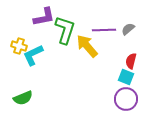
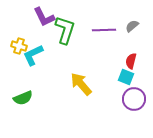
purple L-shape: rotated 75 degrees clockwise
gray semicircle: moved 4 px right, 3 px up
yellow arrow: moved 6 px left, 38 px down
purple circle: moved 8 px right
